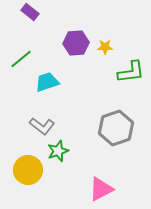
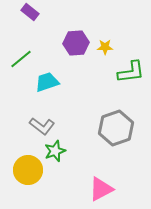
green star: moved 3 px left
